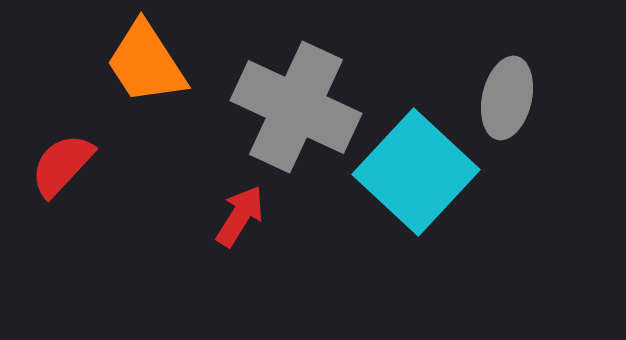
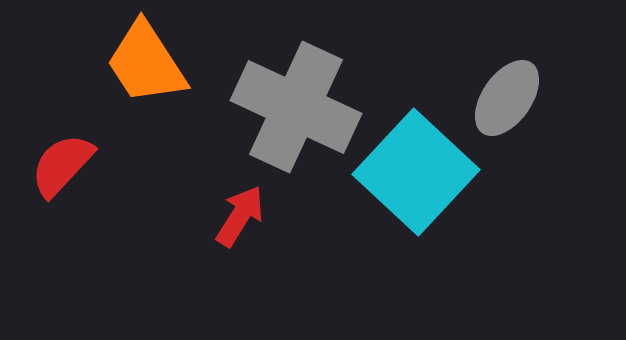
gray ellipse: rotated 22 degrees clockwise
